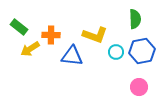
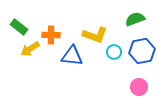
green semicircle: rotated 108 degrees counterclockwise
cyan circle: moved 2 px left
